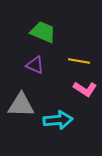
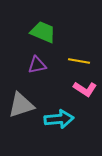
purple triangle: moved 2 px right; rotated 36 degrees counterclockwise
gray triangle: rotated 20 degrees counterclockwise
cyan arrow: moved 1 px right, 1 px up
